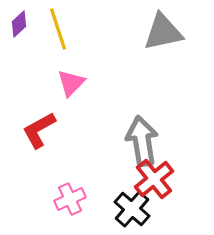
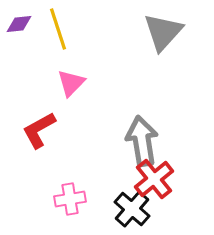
purple diamond: rotated 36 degrees clockwise
gray triangle: rotated 36 degrees counterclockwise
pink cross: rotated 16 degrees clockwise
